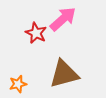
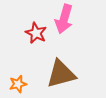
pink arrow: moved 1 px right; rotated 148 degrees clockwise
brown triangle: moved 3 px left
